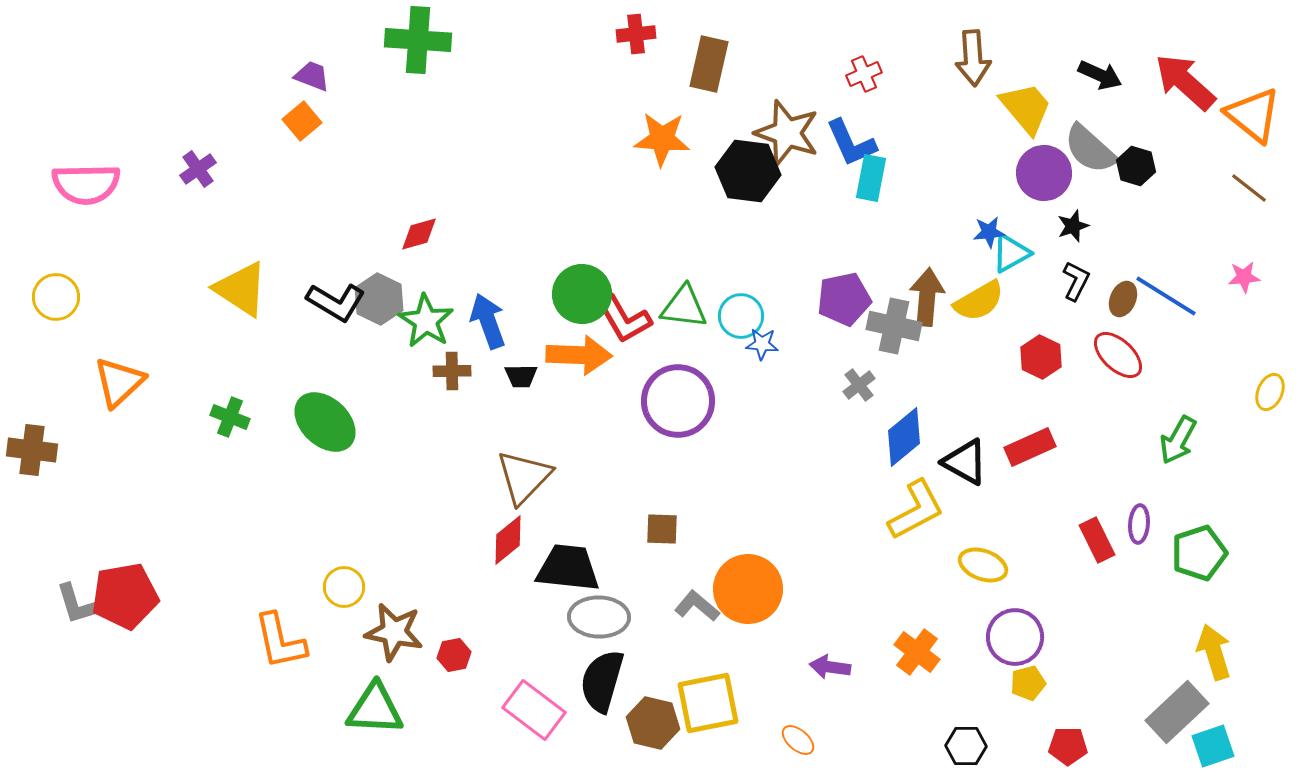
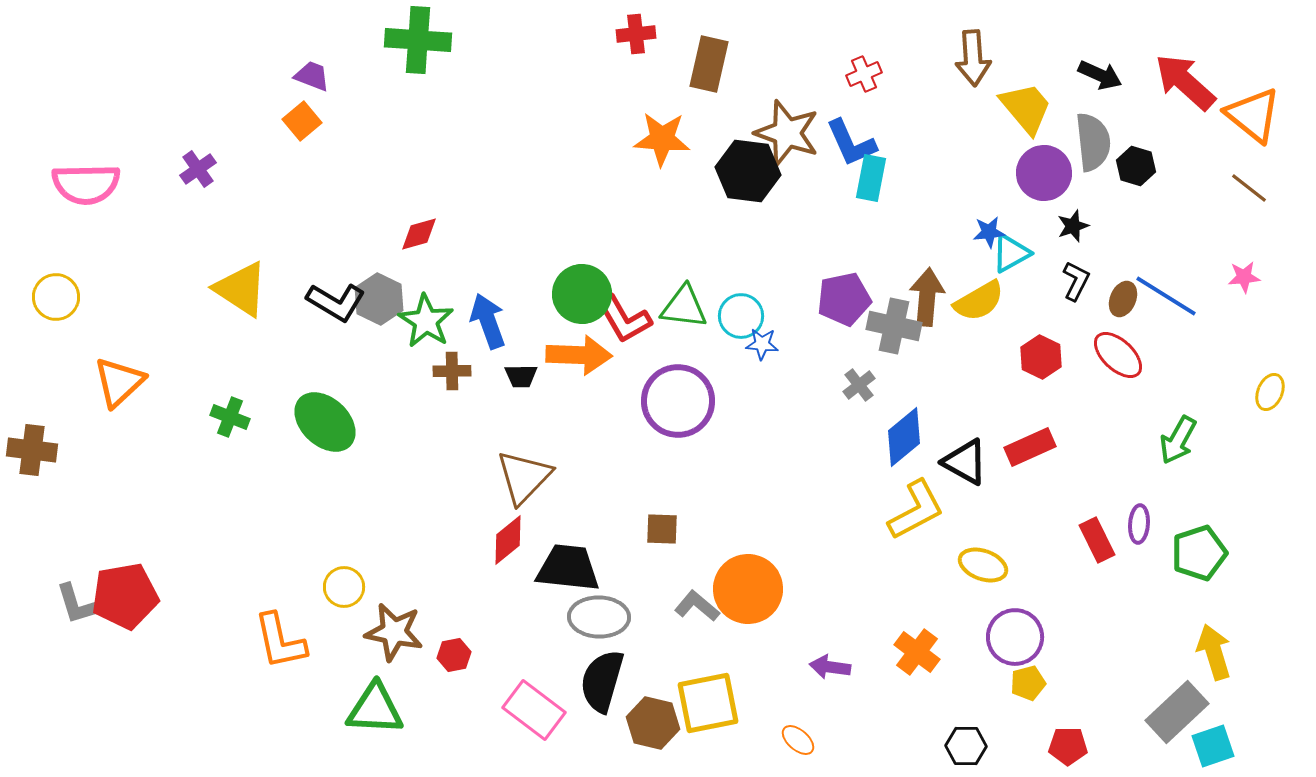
gray semicircle at (1090, 149): moved 3 px right, 7 px up; rotated 138 degrees counterclockwise
